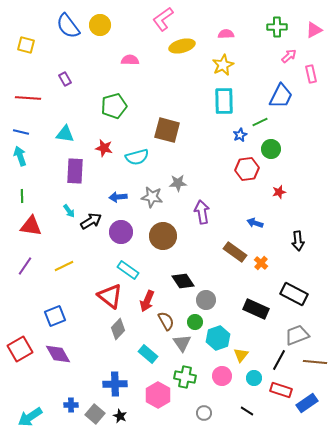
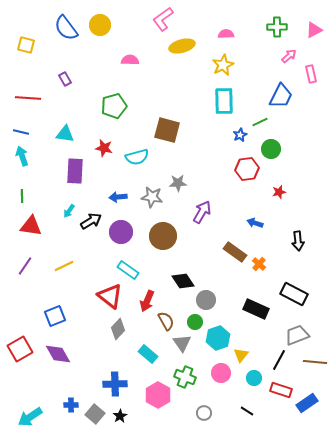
blue semicircle at (68, 26): moved 2 px left, 2 px down
cyan arrow at (20, 156): moved 2 px right
cyan arrow at (69, 211): rotated 72 degrees clockwise
purple arrow at (202, 212): rotated 40 degrees clockwise
orange cross at (261, 263): moved 2 px left, 1 px down
pink circle at (222, 376): moved 1 px left, 3 px up
green cross at (185, 377): rotated 10 degrees clockwise
black star at (120, 416): rotated 16 degrees clockwise
